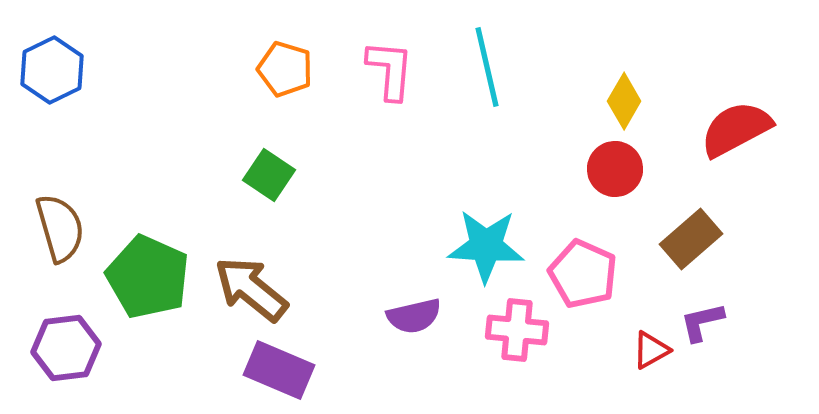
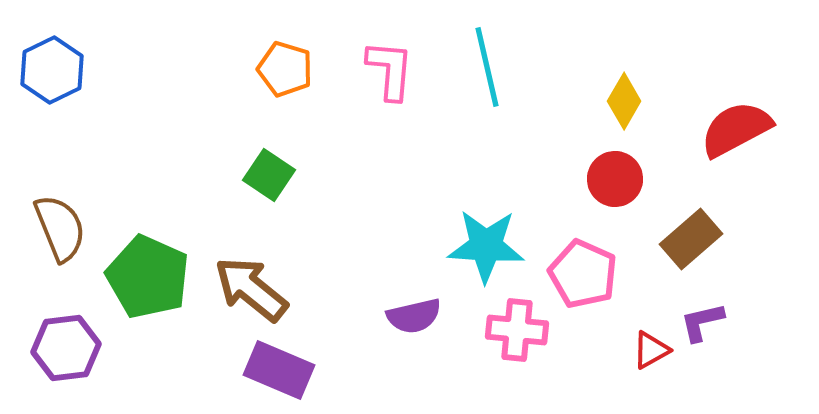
red circle: moved 10 px down
brown semicircle: rotated 6 degrees counterclockwise
